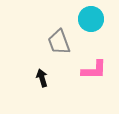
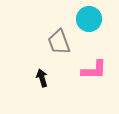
cyan circle: moved 2 px left
